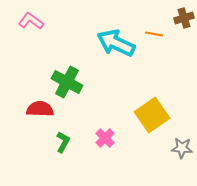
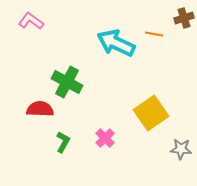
yellow square: moved 1 px left, 2 px up
gray star: moved 1 px left, 1 px down
